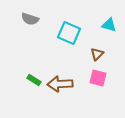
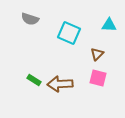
cyan triangle: rotated 14 degrees counterclockwise
